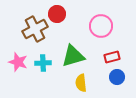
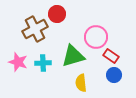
pink circle: moved 5 px left, 11 px down
red rectangle: moved 1 px left, 1 px up; rotated 49 degrees clockwise
blue circle: moved 3 px left, 2 px up
